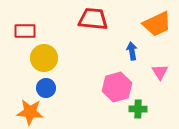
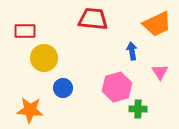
blue circle: moved 17 px right
orange star: moved 2 px up
